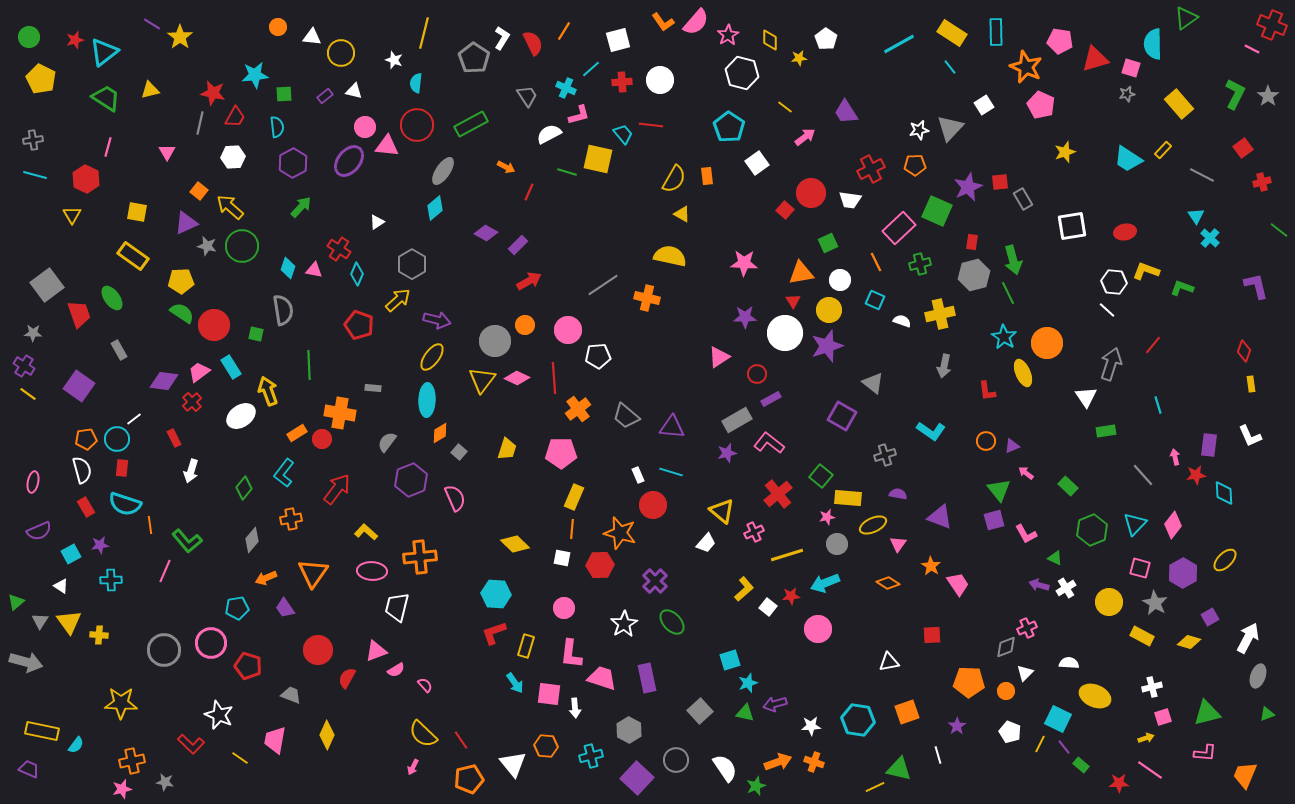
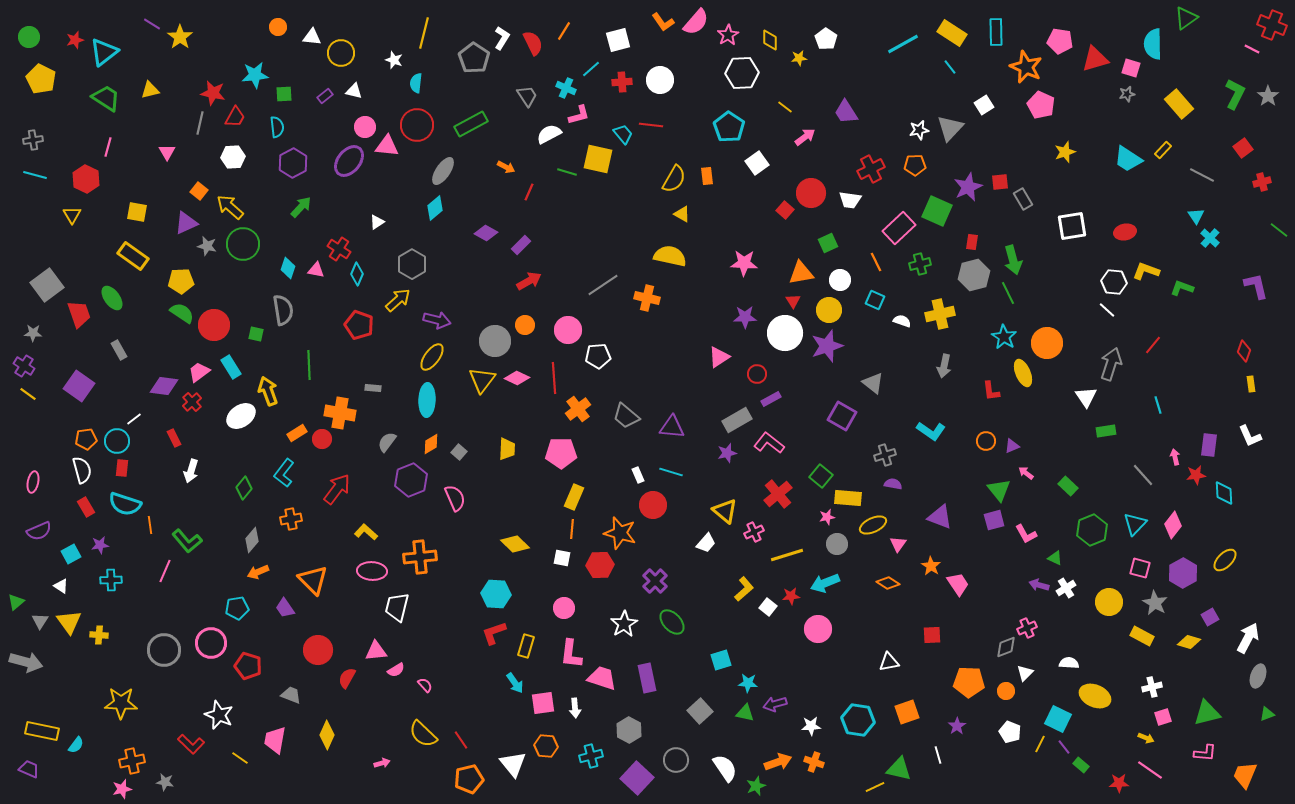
cyan line at (899, 44): moved 4 px right
white hexagon at (742, 73): rotated 16 degrees counterclockwise
purple rectangle at (518, 245): moved 3 px right
green circle at (242, 246): moved 1 px right, 2 px up
pink triangle at (314, 270): moved 2 px right
purple diamond at (164, 381): moved 5 px down
red L-shape at (987, 391): moved 4 px right
orange diamond at (440, 433): moved 9 px left, 11 px down
cyan circle at (117, 439): moved 2 px down
yellow trapezoid at (507, 449): rotated 15 degrees counterclockwise
purple semicircle at (898, 494): moved 5 px left, 10 px up
yellow triangle at (722, 511): moved 3 px right
orange triangle at (313, 573): moved 7 px down; rotated 20 degrees counterclockwise
orange arrow at (266, 578): moved 8 px left, 6 px up
pink triangle at (376, 651): rotated 15 degrees clockwise
cyan square at (730, 660): moved 9 px left
cyan star at (748, 683): rotated 24 degrees clockwise
pink square at (549, 694): moved 6 px left, 9 px down; rotated 15 degrees counterclockwise
yellow arrow at (1146, 738): rotated 42 degrees clockwise
pink arrow at (413, 767): moved 31 px left, 4 px up; rotated 133 degrees counterclockwise
